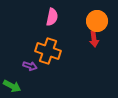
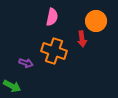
orange circle: moved 1 px left
red arrow: moved 12 px left
orange cross: moved 6 px right
purple arrow: moved 4 px left, 3 px up
